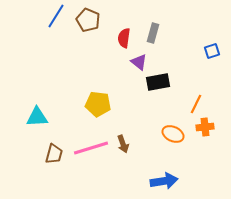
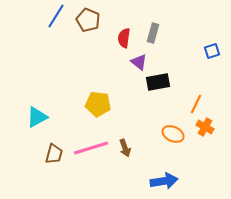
cyan triangle: rotated 25 degrees counterclockwise
orange cross: rotated 36 degrees clockwise
brown arrow: moved 2 px right, 4 px down
